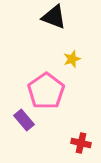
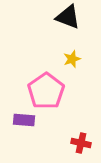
black triangle: moved 14 px right
purple rectangle: rotated 45 degrees counterclockwise
